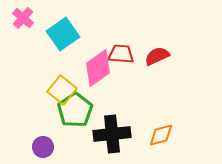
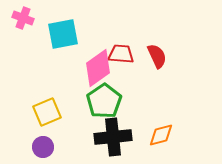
pink cross: rotated 20 degrees counterclockwise
cyan square: rotated 24 degrees clockwise
red semicircle: rotated 90 degrees clockwise
yellow square: moved 15 px left, 22 px down; rotated 28 degrees clockwise
green pentagon: moved 29 px right, 9 px up
black cross: moved 1 px right, 3 px down
